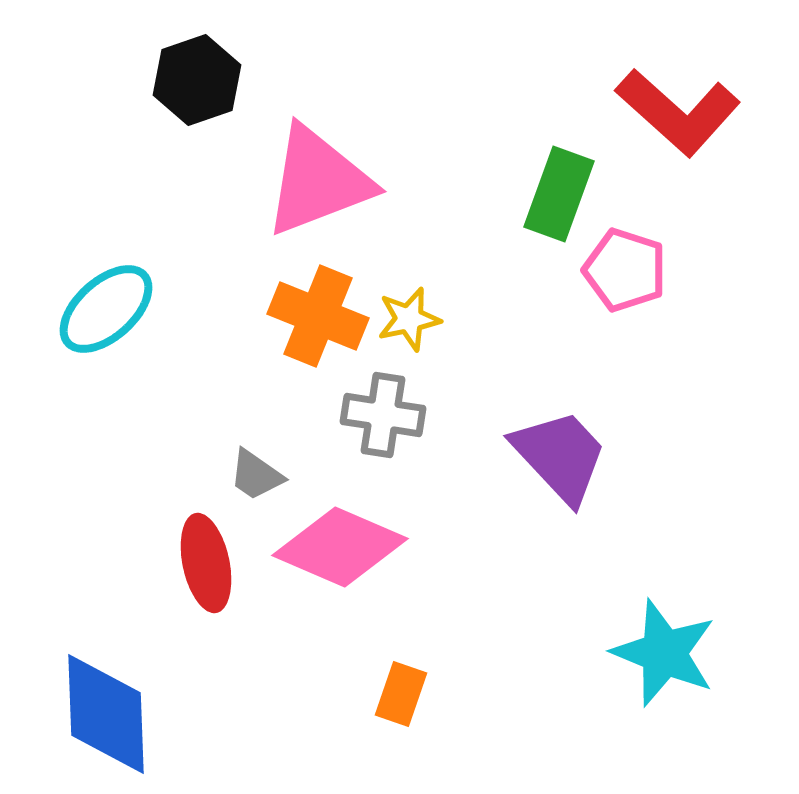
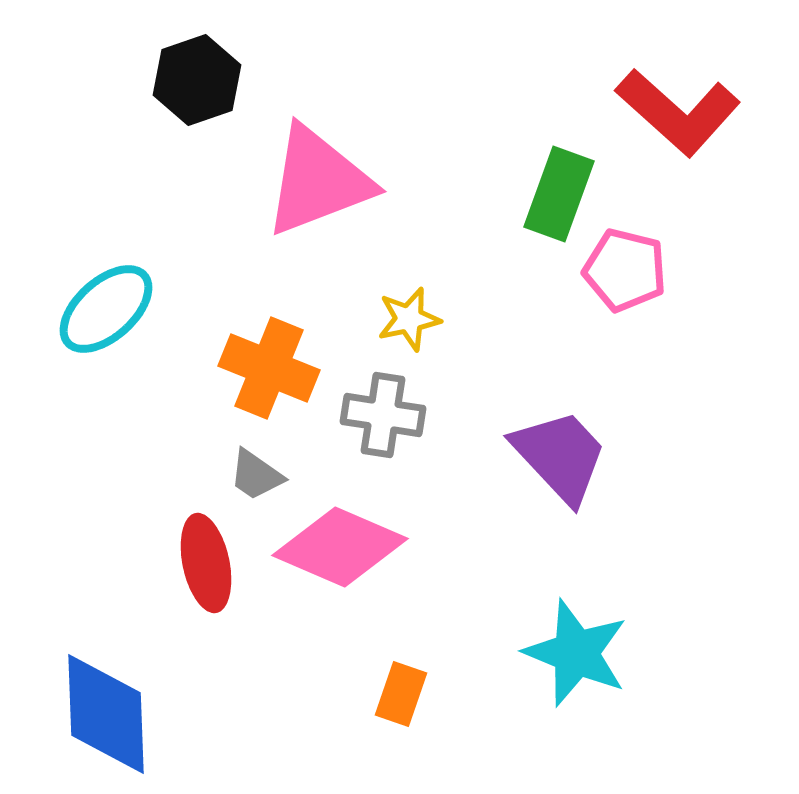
pink pentagon: rotated 4 degrees counterclockwise
orange cross: moved 49 px left, 52 px down
cyan star: moved 88 px left
